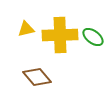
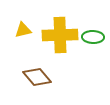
yellow triangle: moved 3 px left, 1 px down
green ellipse: rotated 35 degrees counterclockwise
